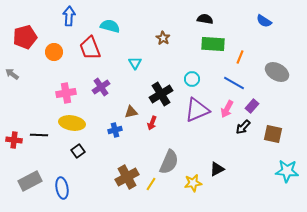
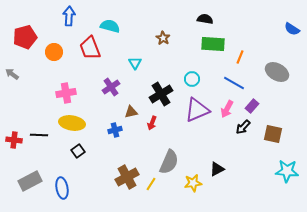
blue semicircle: moved 28 px right, 8 px down
purple cross: moved 10 px right
